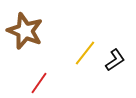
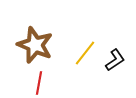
brown star: moved 10 px right, 14 px down
red line: rotated 25 degrees counterclockwise
